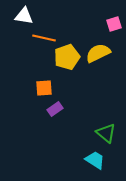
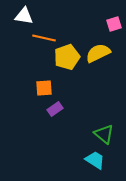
green triangle: moved 2 px left, 1 px down
